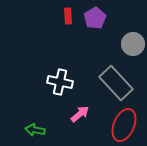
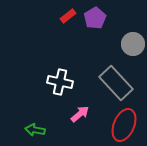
red rectangle: rotated 56 degrees clockwise
